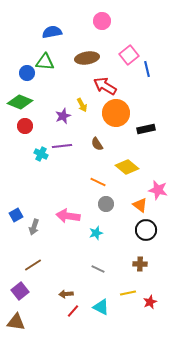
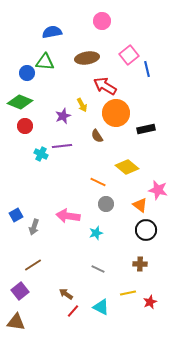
brown semicircle: moved 8 px up
brown arrow: rotated 40 degrees clockwise
